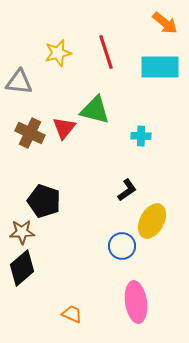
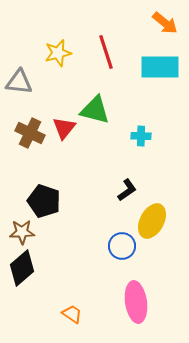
orange trapezoid: rotated 10 degrees clockwise
